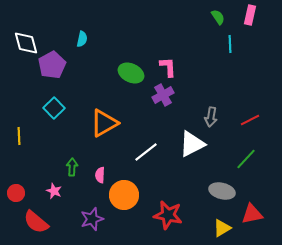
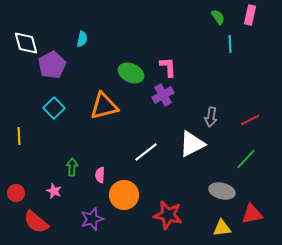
orange triangle: moved 17 px up; rotated 16 degrees clockwise
yellow triangle: rotated 24 degrees clockwise
